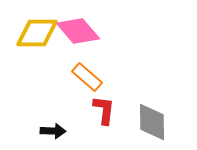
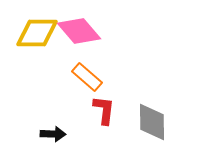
pink diamond: moved 1 px right
black arrow: moved 3 px down
